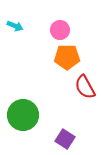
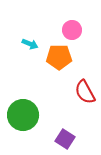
cyan arrow: moved 15 px right, 18 px down
pink circle: moved 12 px right
orange pentagon: moved 8 px left
red semicircle: moved 5 px down
